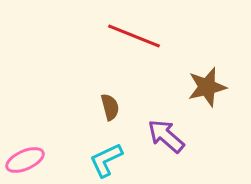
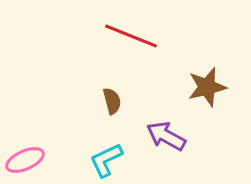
red line: moved 3 px left
brown semicircle: moved 2 px right, 6 px up
purple arrow: rotated 12 degrees counterclockwise
